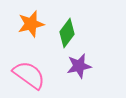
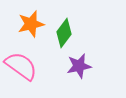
green diamond: moved 3 px left
pink semicircle: moved 8 px left, 9 px up
